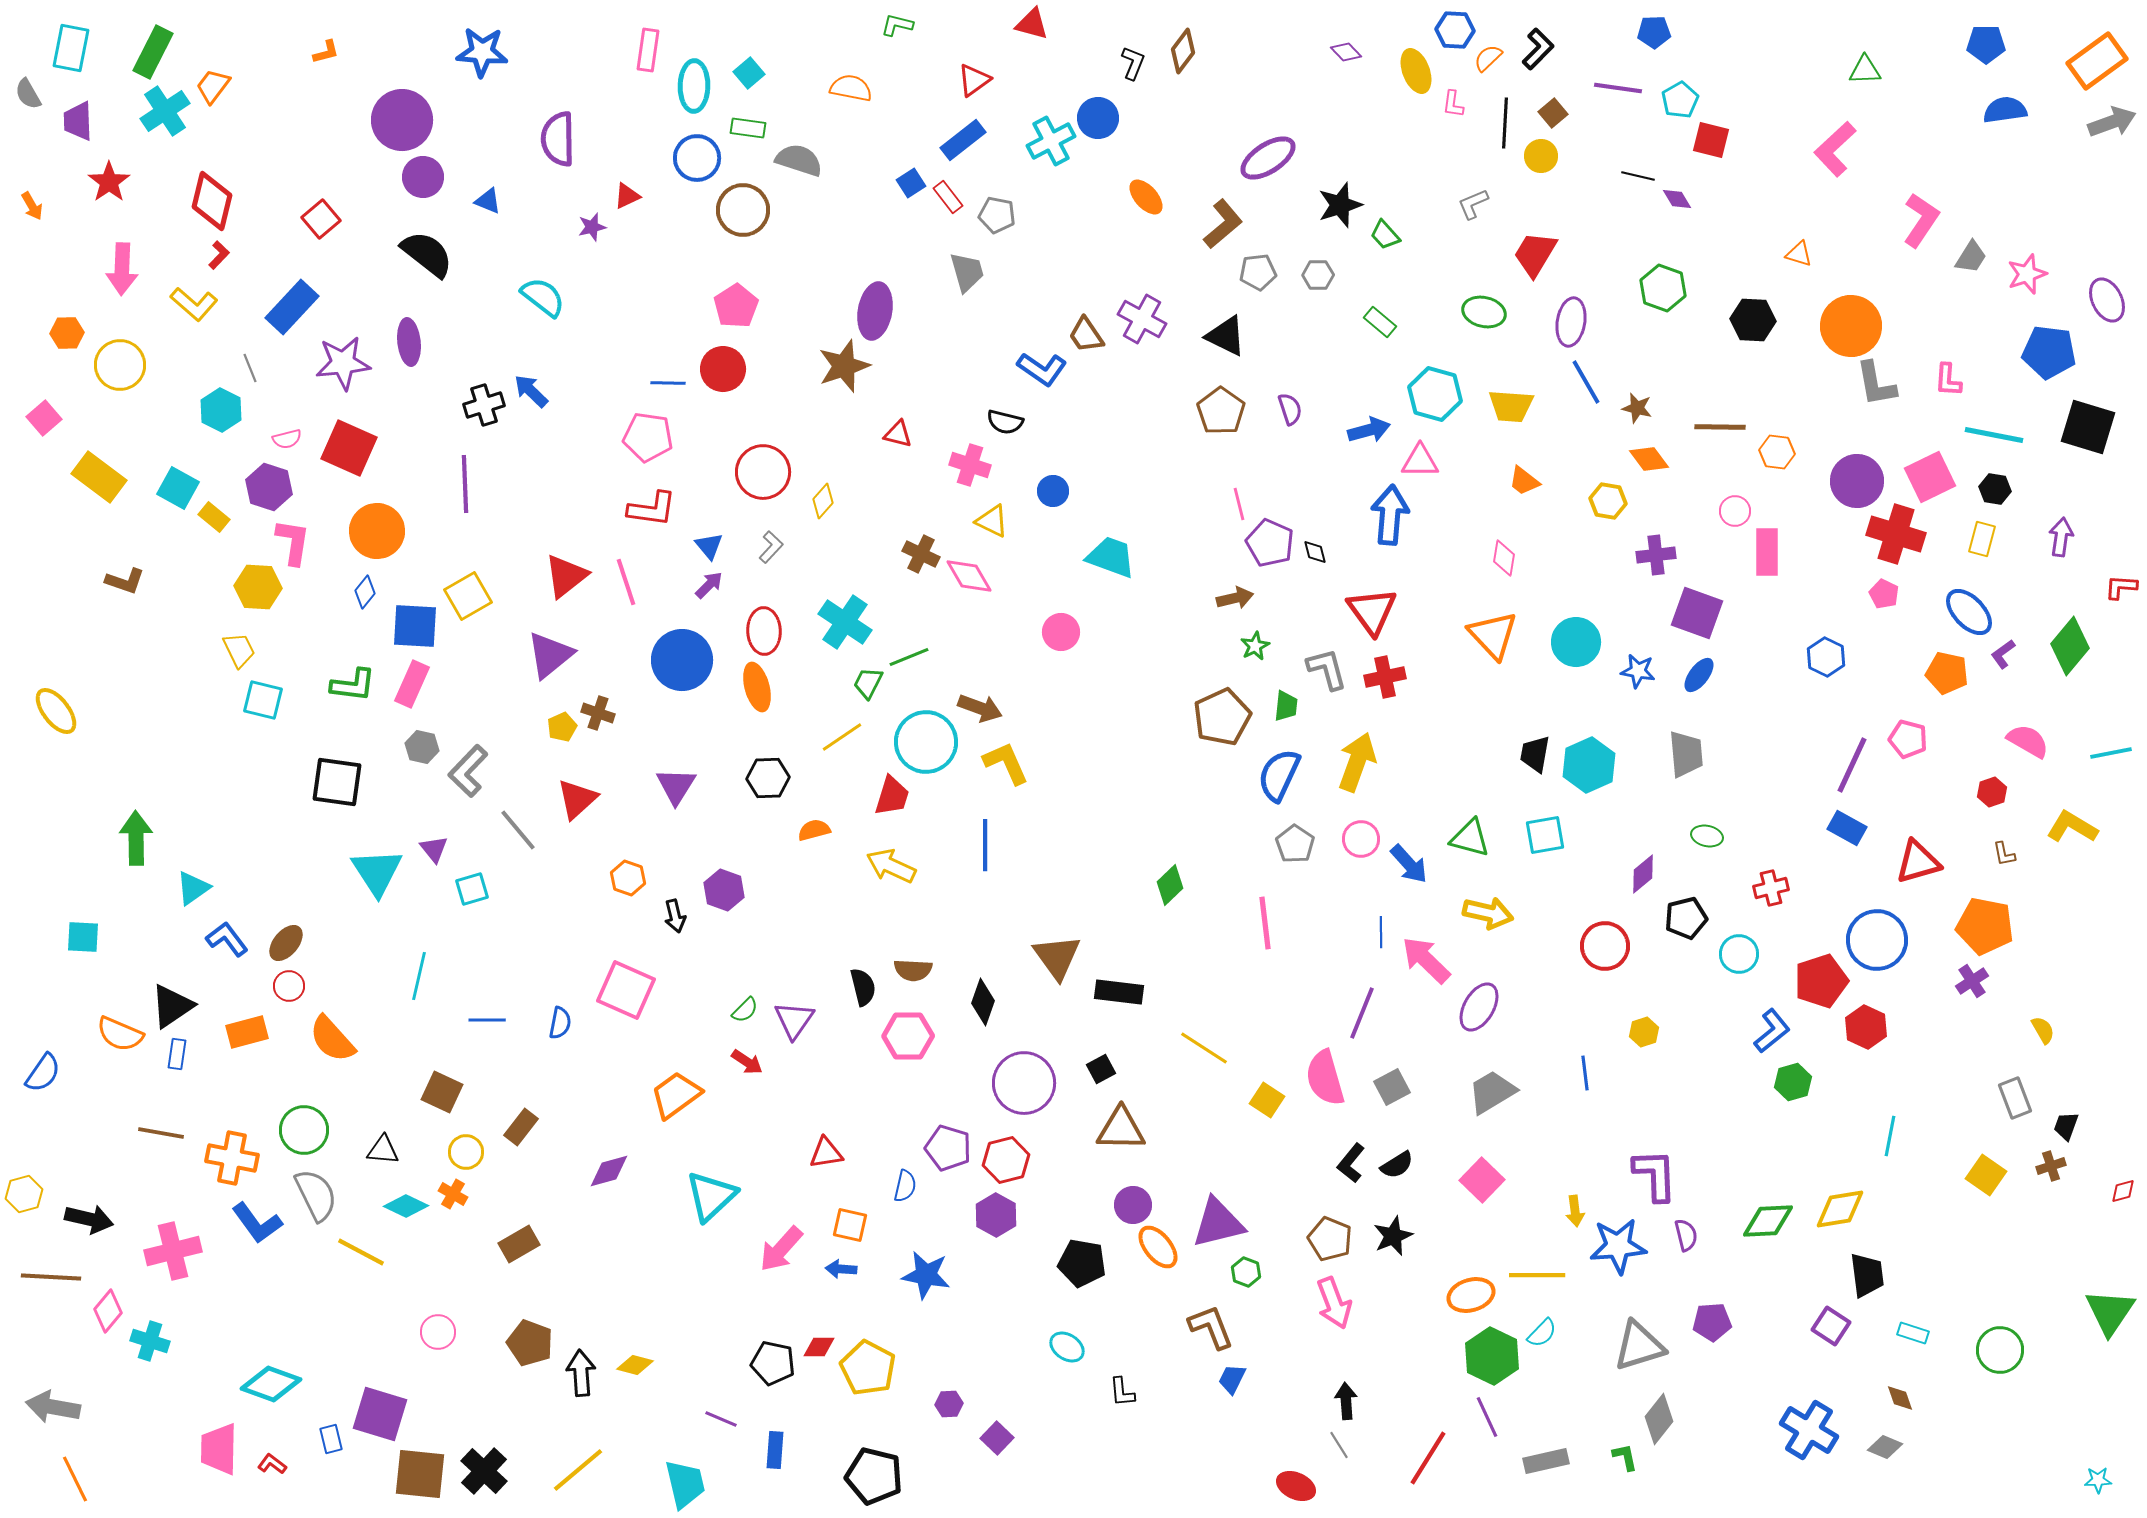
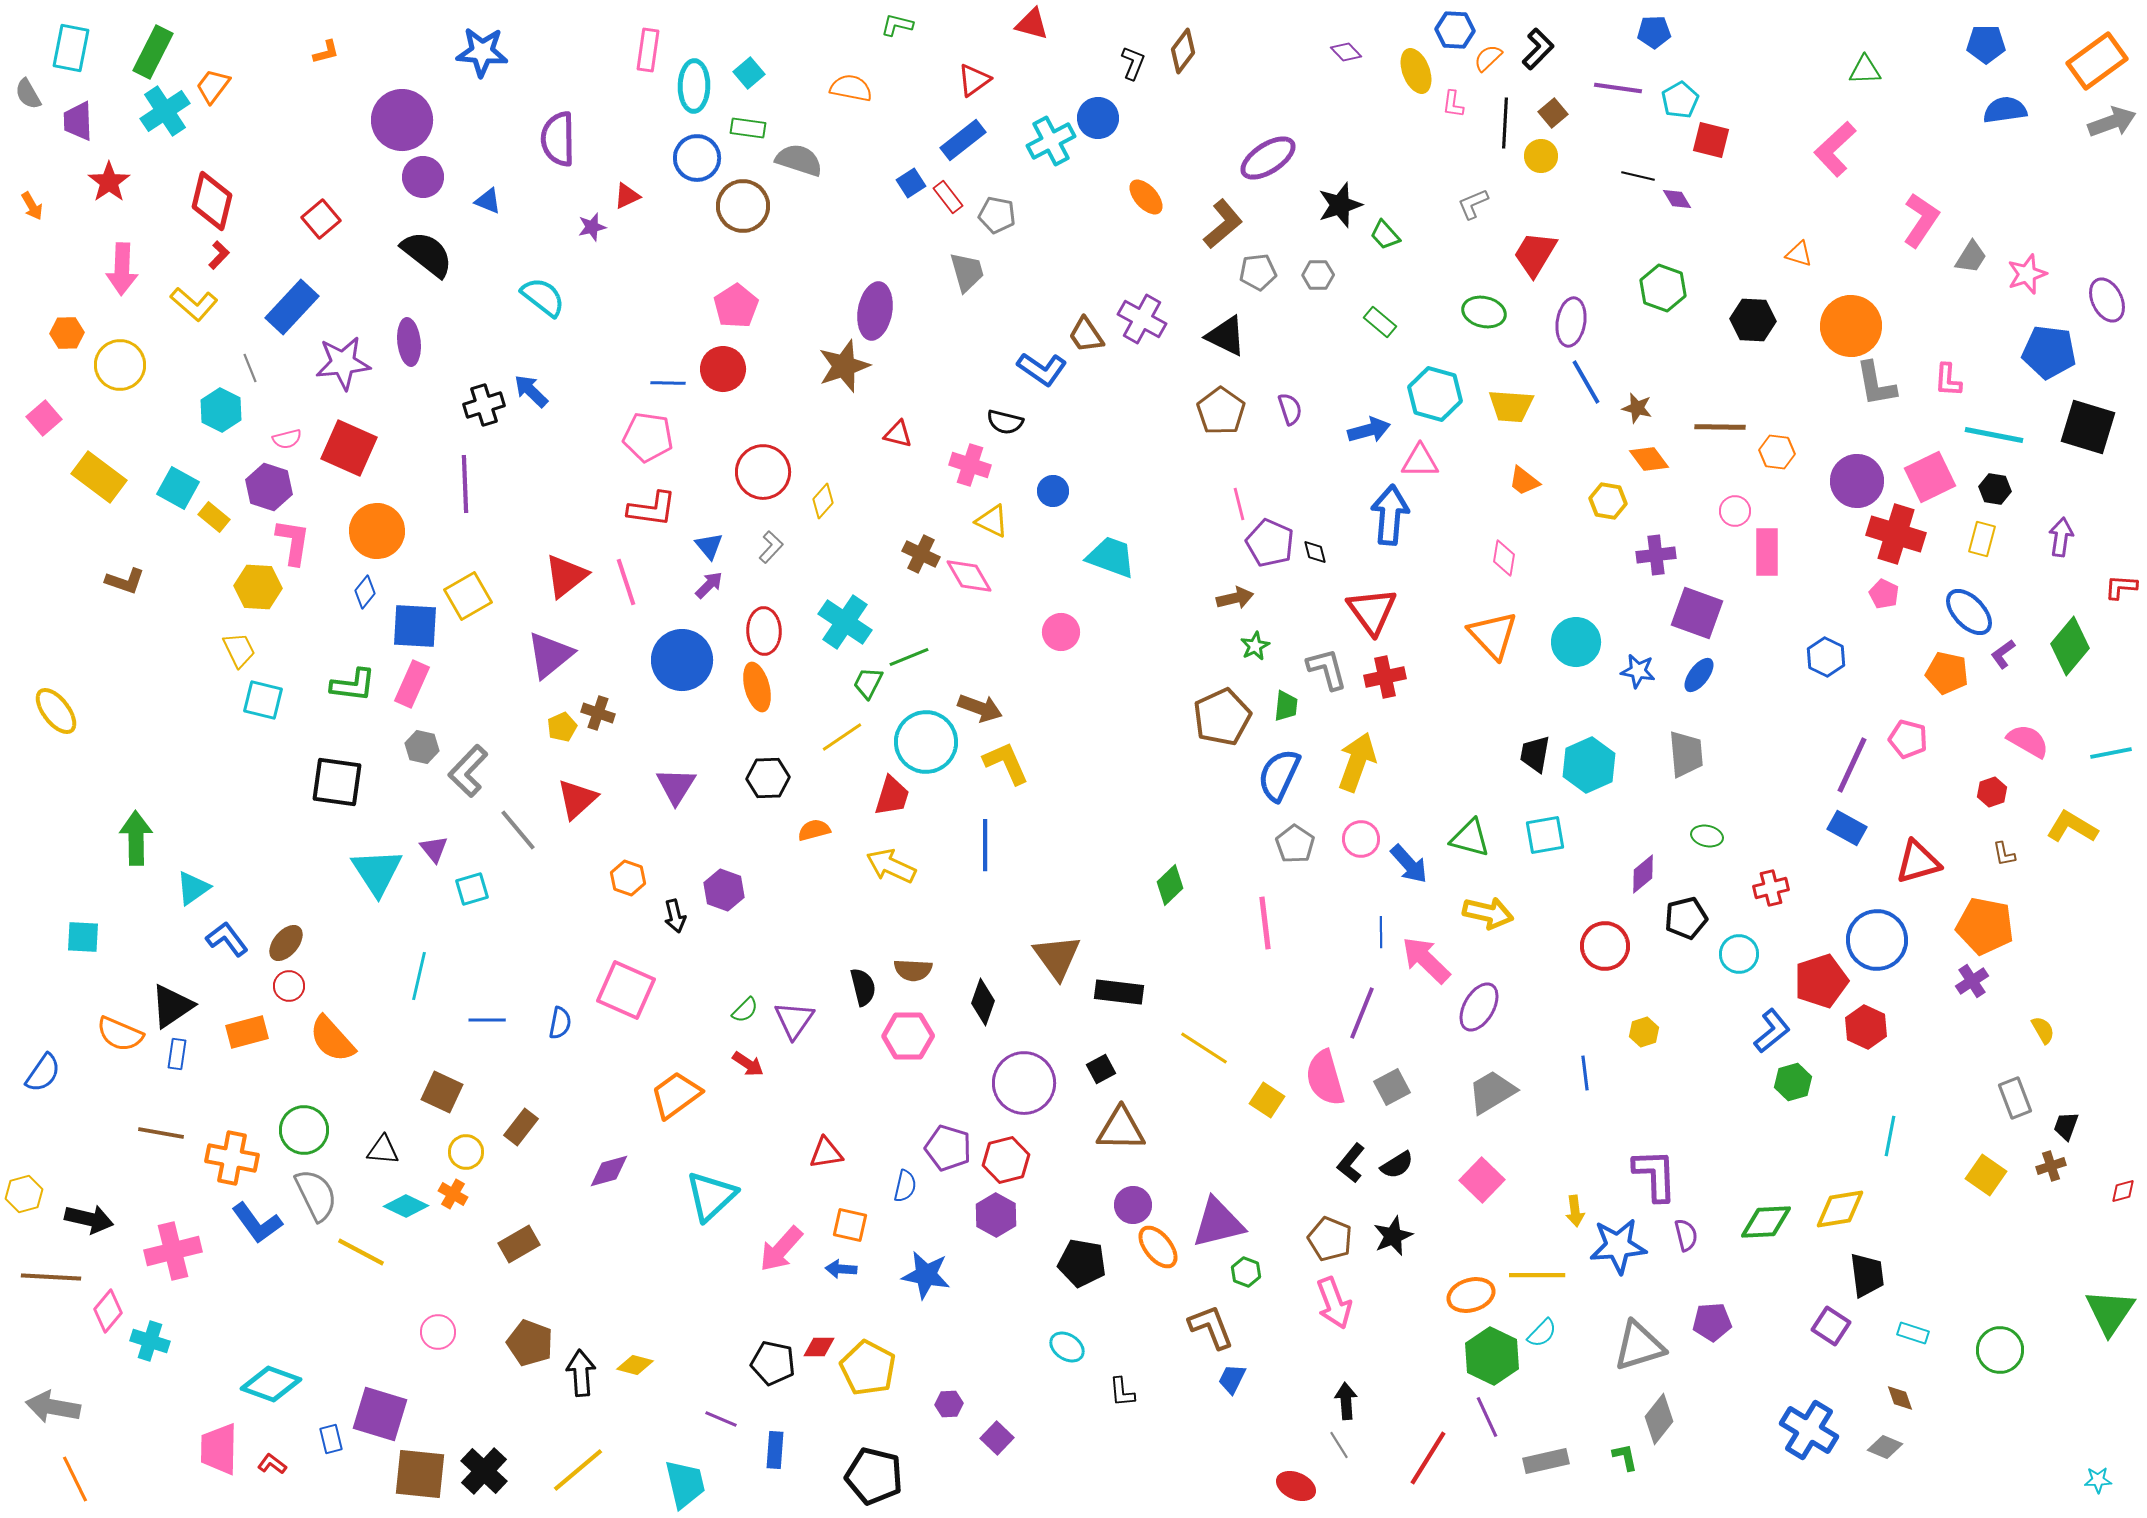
brown circle at (743, 210): moved 4 px up
red arrow at (747, 1062): moved 1 px right, 2 px down
green diamond at (1768, 1221): moved 2 px left, 1 px down
